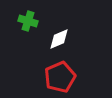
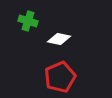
white diamond: rotated 35 degrees clockwise
